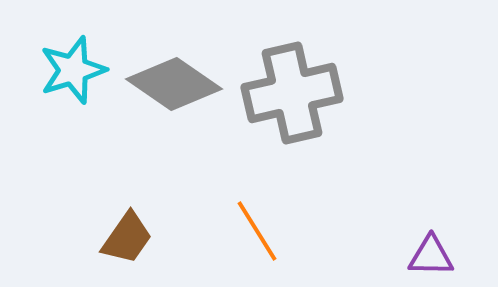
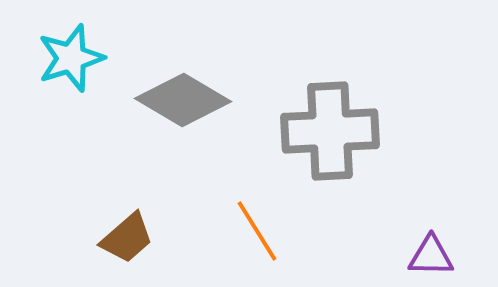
cyan star: moved 2 px left, 12 px up
gray diamond: moved 9 px right, 16 px down; rotated 4 degrees counterclockwise
gray cross: moved 38 px right, 38 px down; rotated 10 degrees clockwise
brown trapezoid: rotated 14 degrees clockwise
